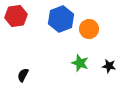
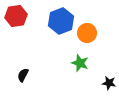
blue hexagon: moved 2 px down
orange circle: moved 2 px left, 4 px down
black star: moved 17 px down
